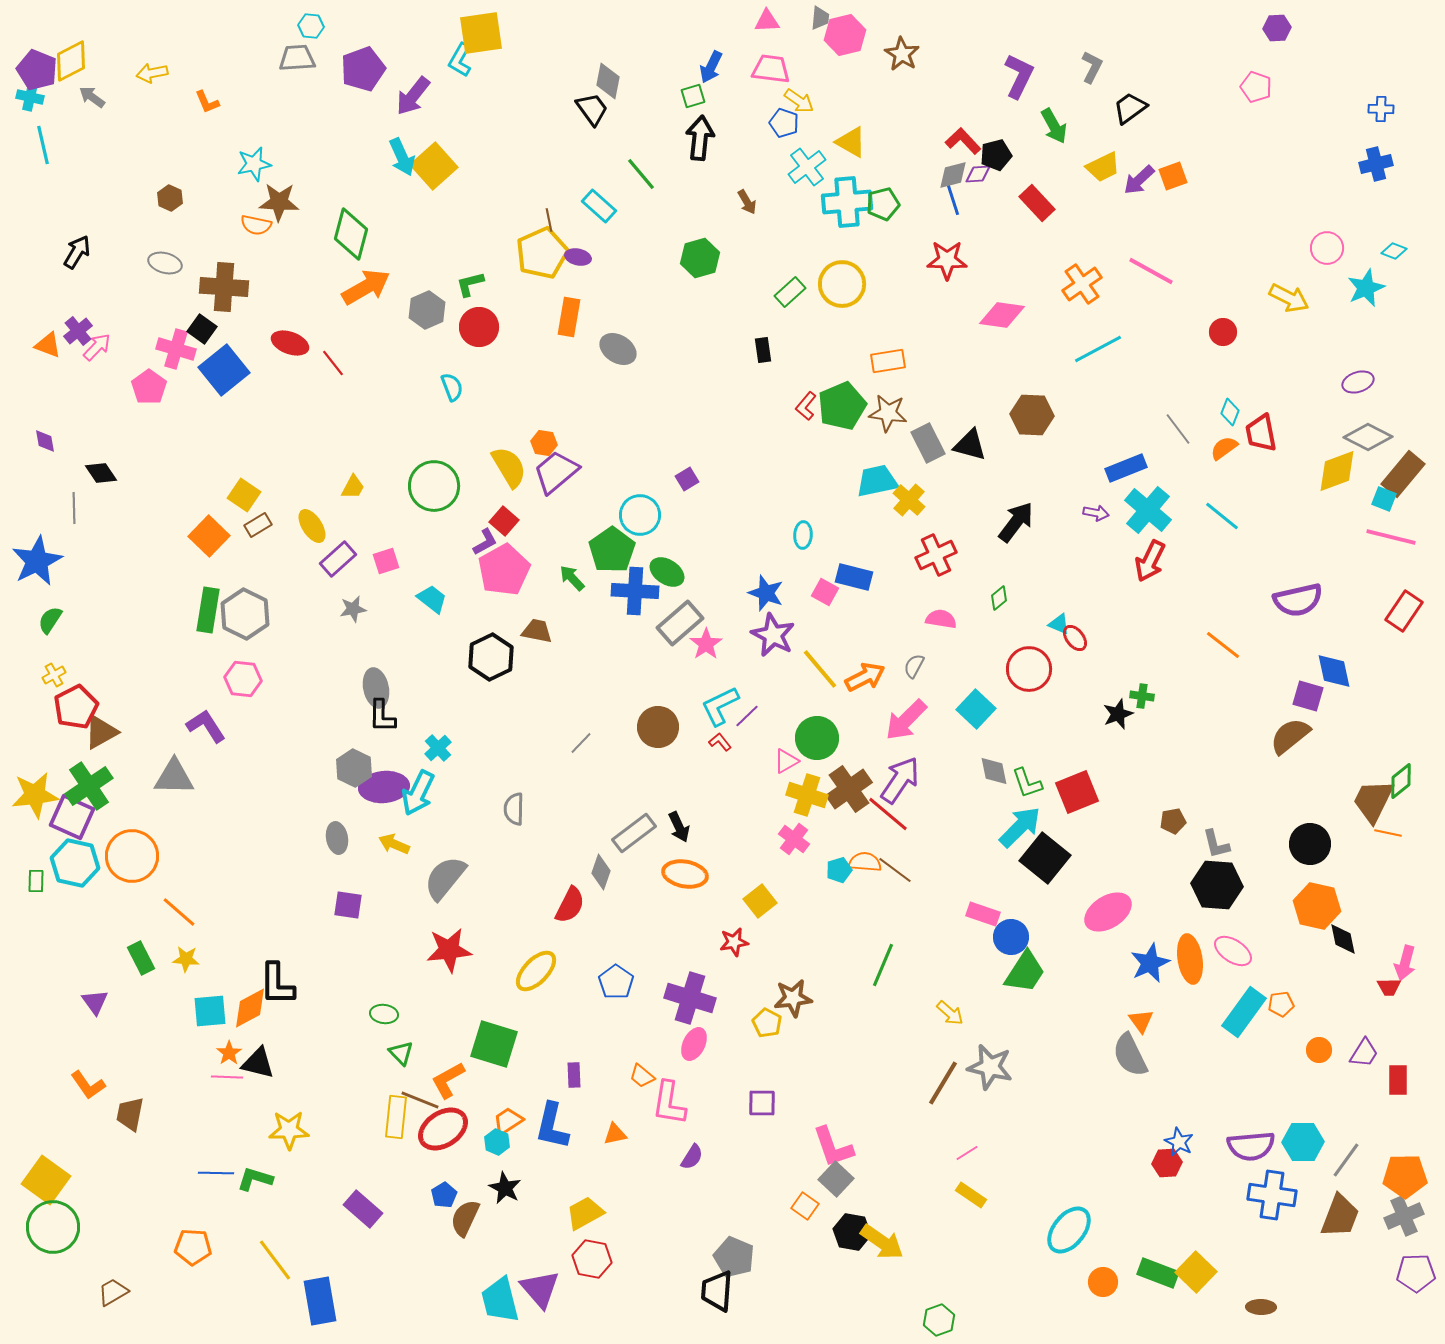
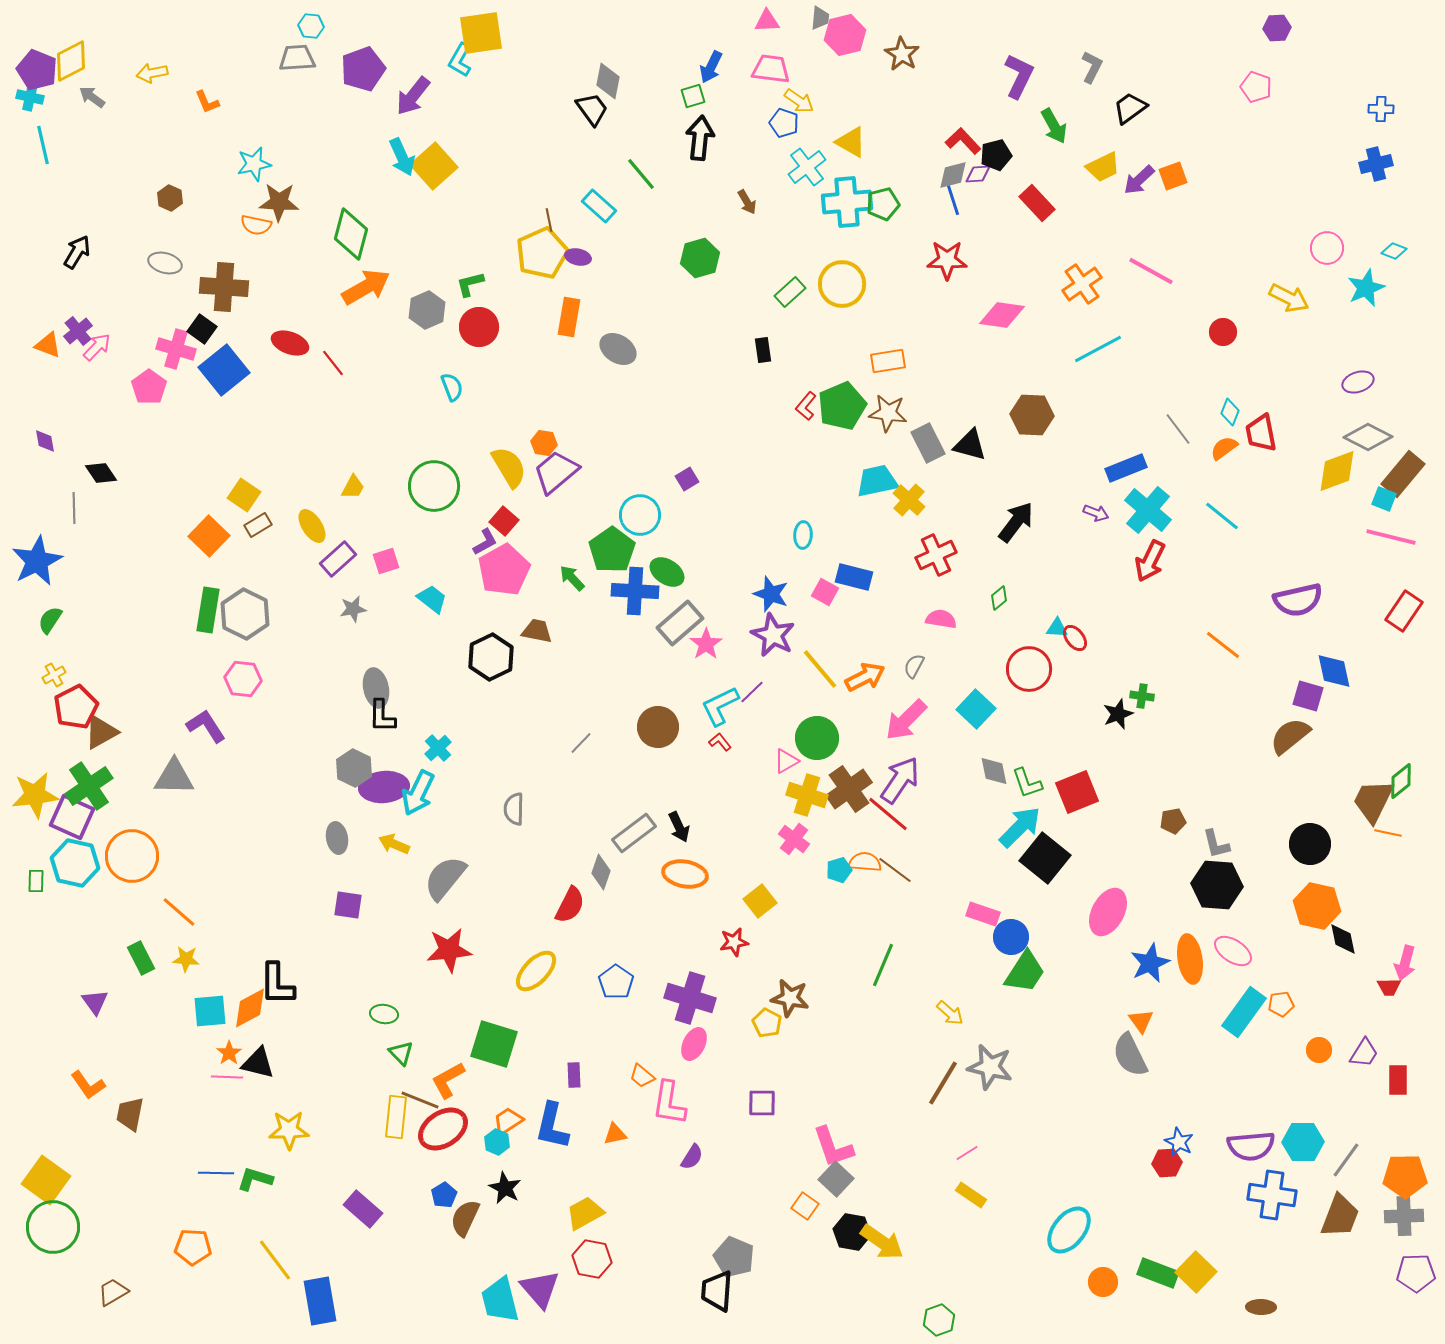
purple arrow at (1096, 513): rotated 10 degrees clockwise
blue star at (766, 593): moved 5 px right, 1 px down
cyan triangle at (1059, 624): moved 2 px left, 4 px down; rotated 20 degrees counterclockwise
purple line at (747, 716): moved 5 px right, 24 px up
pink ellipse at (1108, 912): rotated 30 degrees counterclockwise
brown star at (793, 998): moved 3 px left; rotated 18 degrees clockwise
gray cross at (1404, 1216): rotated 21 degrees clockwise
